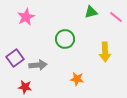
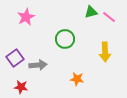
pink line: moved 7 px left
red star: moved 4 px left
